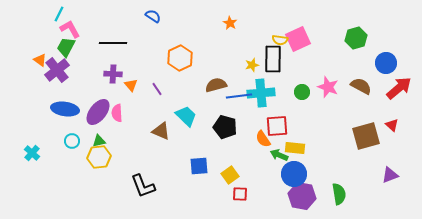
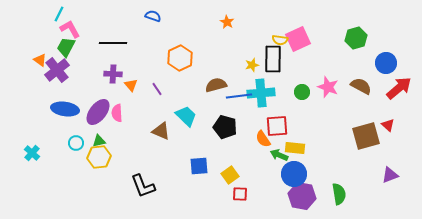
blue semicircle at (153, 16): rotated 14 degrees counterclockwise
orange star at (230, 23): moved 3 px left, 1 px up
red triangle at (392, 125): moved 4 px left
cyan circle at (72, 141): moved 4 px right, 2 px down
